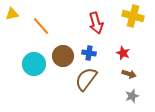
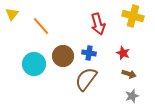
yellow triangle: rotated 40 degrees counterclockwise
red arrow: moved 2 px right, 1 px down
